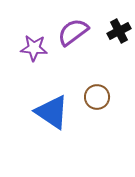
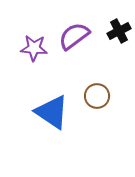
purple semicircle: moved 1 px right, 4 px down
brown circle: moved 1 px up
